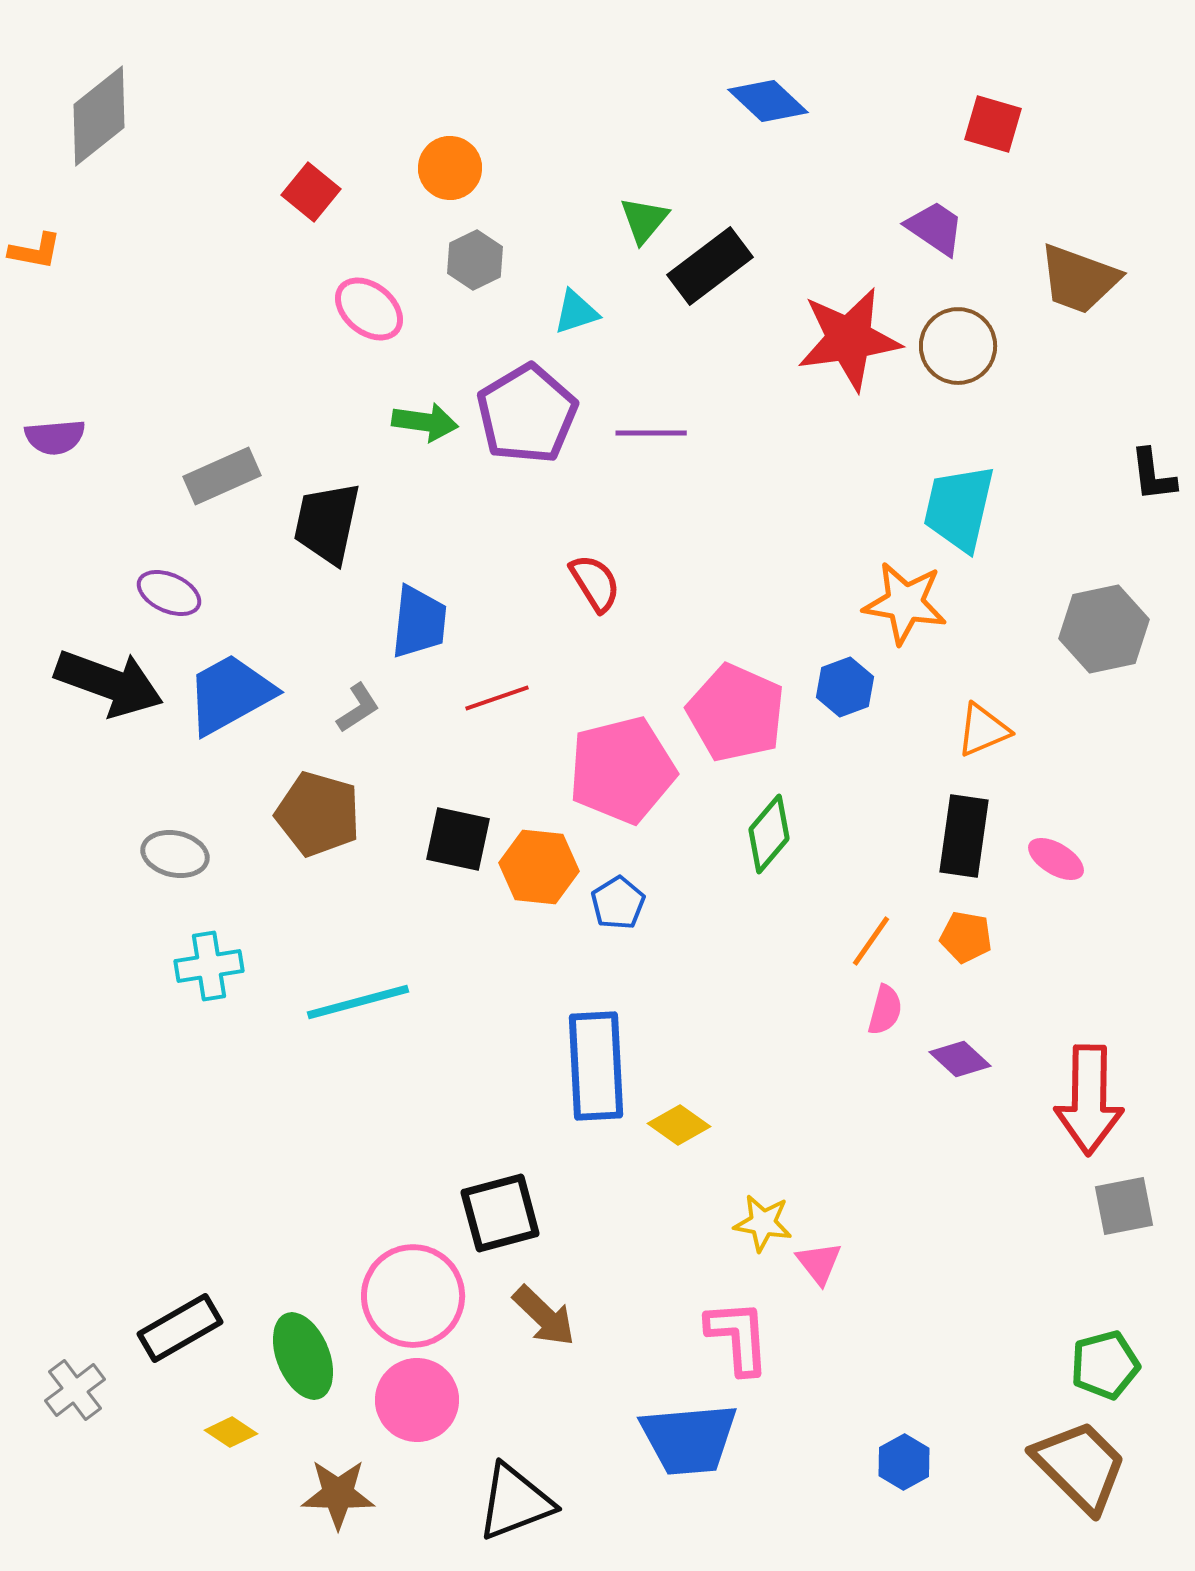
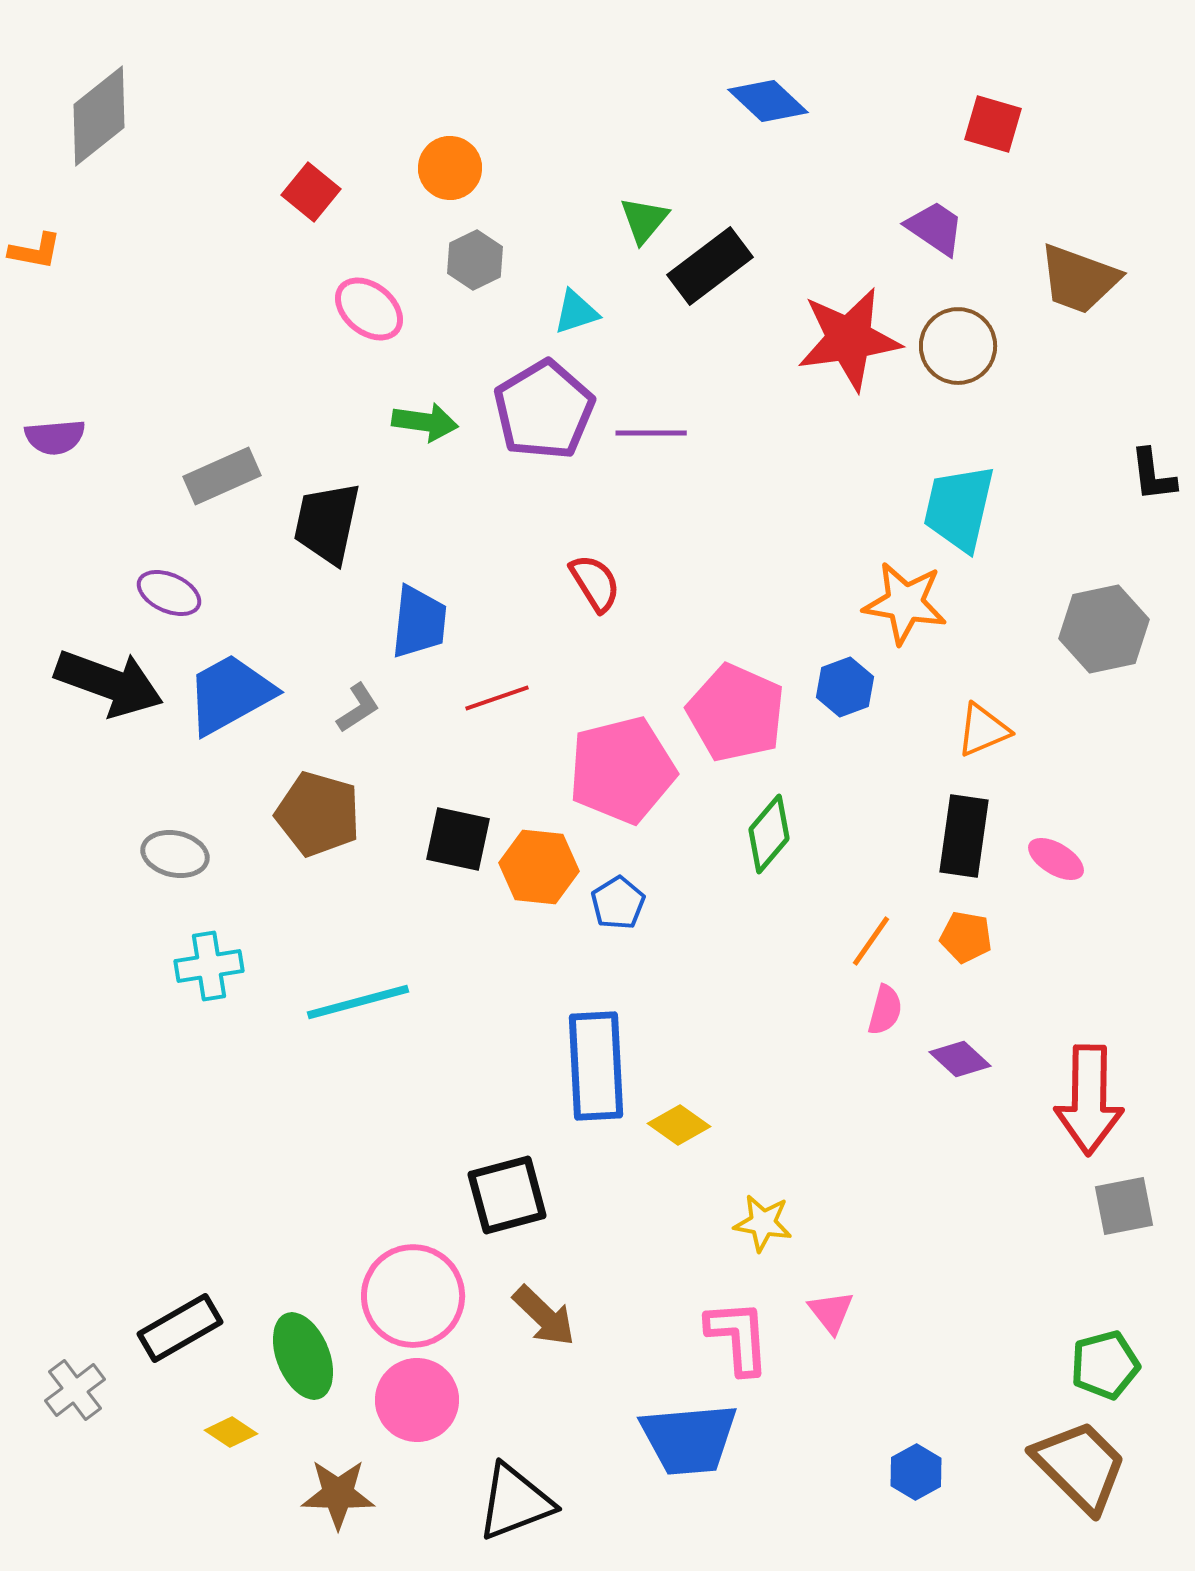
purple pentagon at (527, 414): moved 17 px right, 4 px up
black square at (500, 1213): moved 7 px right, 18 px up
pink triangle at (819, 1263): moved 12 px right, 49 px down
blue hexagon at (904, 1462): moved 12 px right, 10 px down
